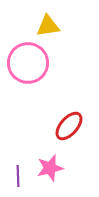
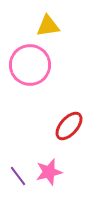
pink circle: moved 2 px right, 2 px down
pink star: moved 1 px left, 4 px down
purple line: rotated 35 degrees counterclockwise
